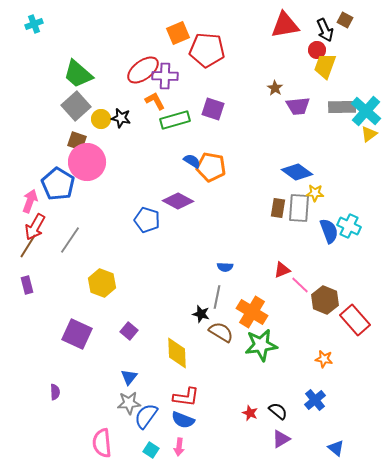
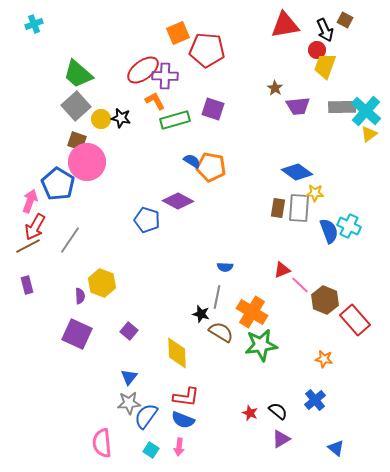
brown line at (28, 246): rotated 30 degrees clockwise
purple semicircle at (55, 392): moved 25 px right, 96 px up
